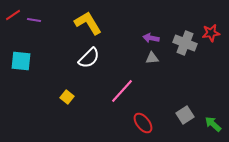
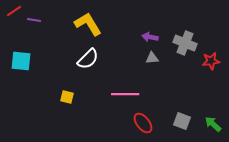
red line: moved 1 px right, 4 px up
yellow L-shape: moved 1 px down
red star: moved 28 px down
purple arrow: moved 1 px left, 1 px up
white semicircle: moved 1 px left, 1 px down
pink line: moved 3 px right, 3 px down; rotated 48 degrees clockwise
yellow square: rotated 24 degrees counterclockwise
gray square: moved 3 px left, 6 px down; rotated 36 degrees counterclockwise
